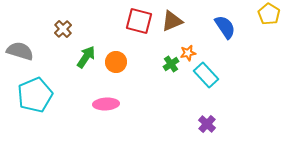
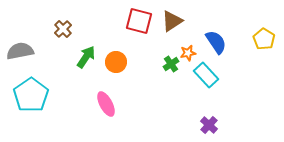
yellow pentagon: moved 5 px left, 25 px down
brown triangle: rotated 10 degrees counterclockwise
blue semicircle: moved 9 px left, 15 px down
gray semicircle: rotated 28 degrees counterclockwise
cyan pentagon: moved 4 px left; rotated 12 degrees counterclockwise
pink ellipse: rotated 65 degrees clockwise
purple cross: moved 2 px right, 1 px down
